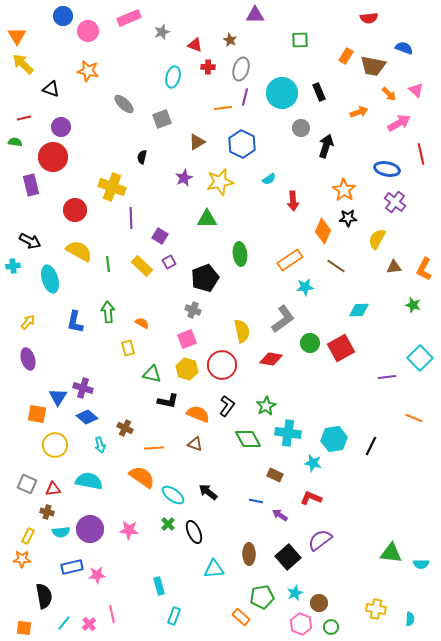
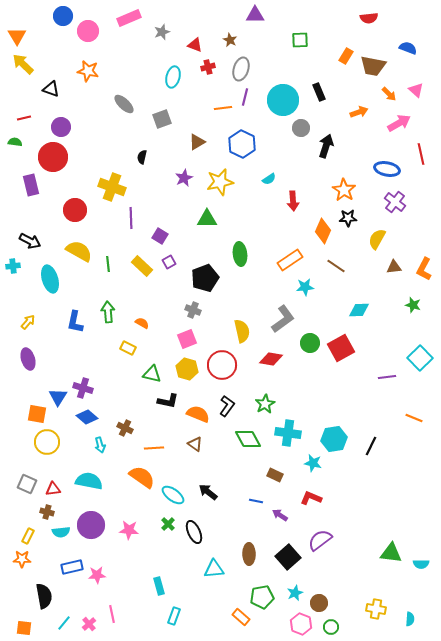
blue semicircle at (404, 48): moved 4 px right
red cross at (208, 67): rotated 16 degrees counterclockwise
cyan circle at (282, 93): moved 1 px right, 7 px down
yellow rectangle at (128, 348): rotated 49 degrees counterclockwise
green star at (266, 406): moved 1 px left, 2 px up
brown triangle at (195, 444): rotated 14 degrees clockwise
yellow circle at (55, 445): moved 8 px left, 3 px up
purple circle at (90, 529): moved 1 px right, 4 px up
